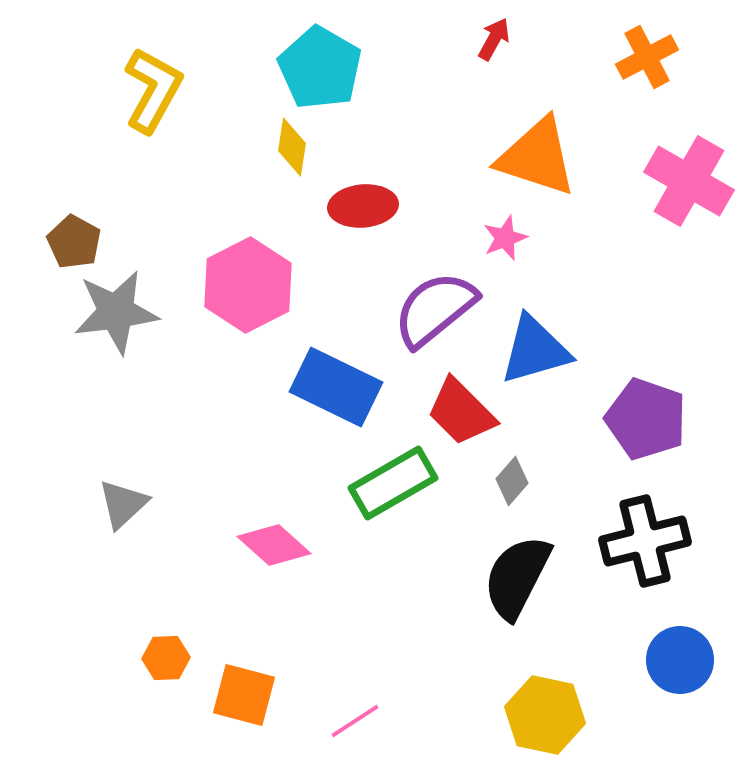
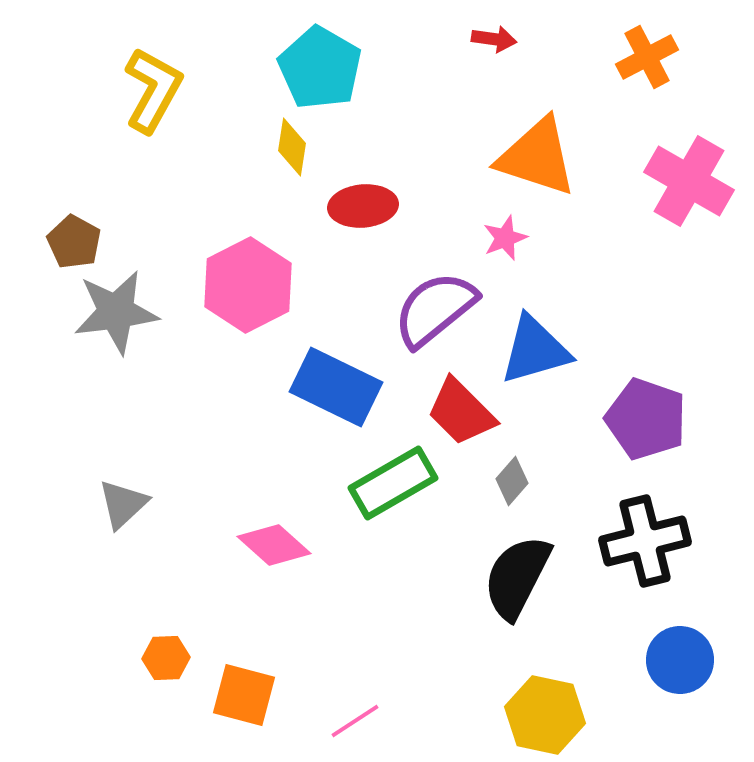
red arrow: rotated 69 degrees clockwise
